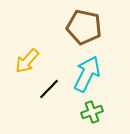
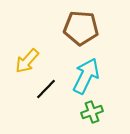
brown pentagon: moved 3 px left, 1 px down; rotated 8 degrees counterclockwise
cyan arrow: moved 1 px left, 2 px down
black line: moved 3 px left
